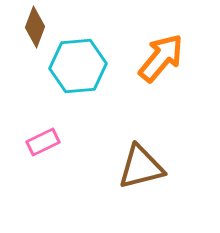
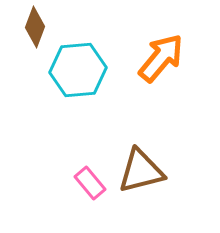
cyan hexagon: moved 4 px down
pink rectangle: moved 47 px right, 41 px down; rotated 76 degrees clockwise
brown triangle: moved 4 px down
